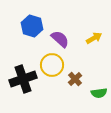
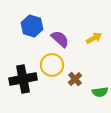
black cross: rotated 8 degrees clockwise
green semicircle: moved 1 px right, 1 px up
